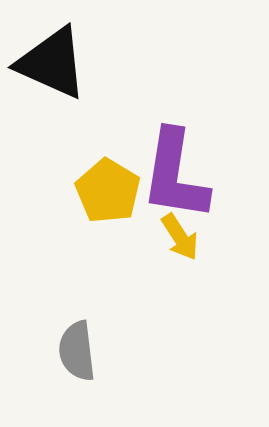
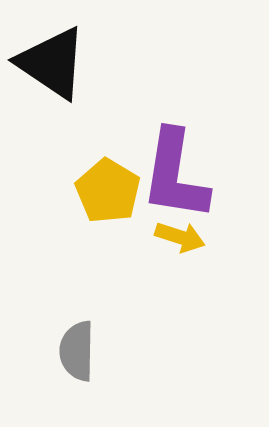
black triangle: rotated 10 degrees clockwise
yellow arrow: rotated 39 degrees counterclockwise
gray semicircle: rotated 8 degrees clockwise
